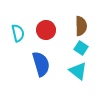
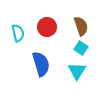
brown semicircle: rotated 18 degrees counterclockwise
red circle: moved 1 px right, 3 px up
cyan triangle: moved 1 px left; rotated 24 degrees clockwise
